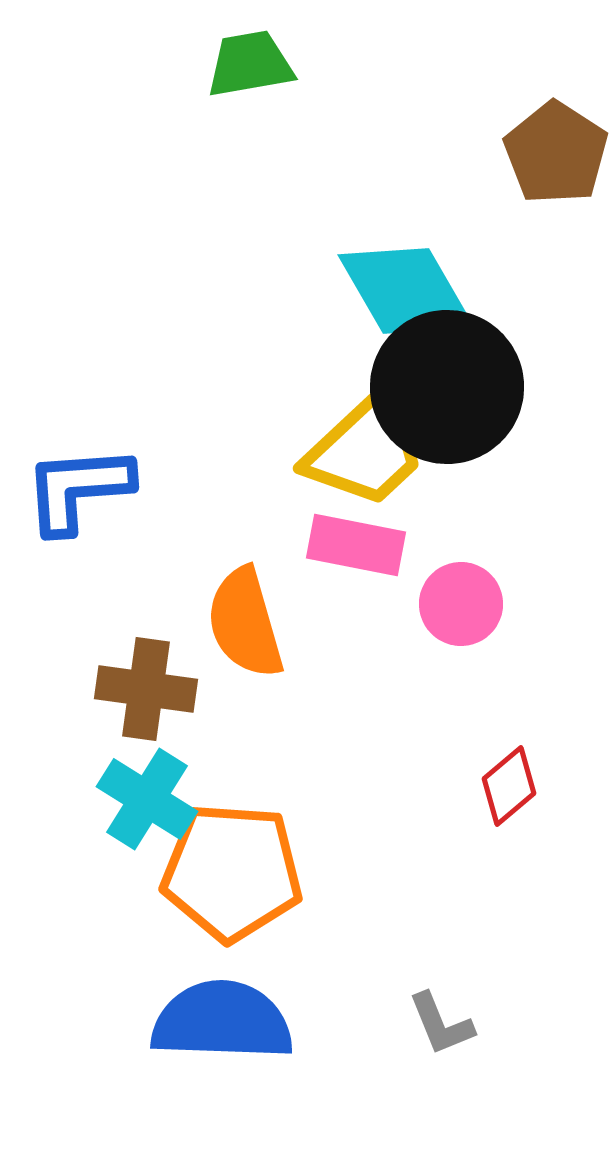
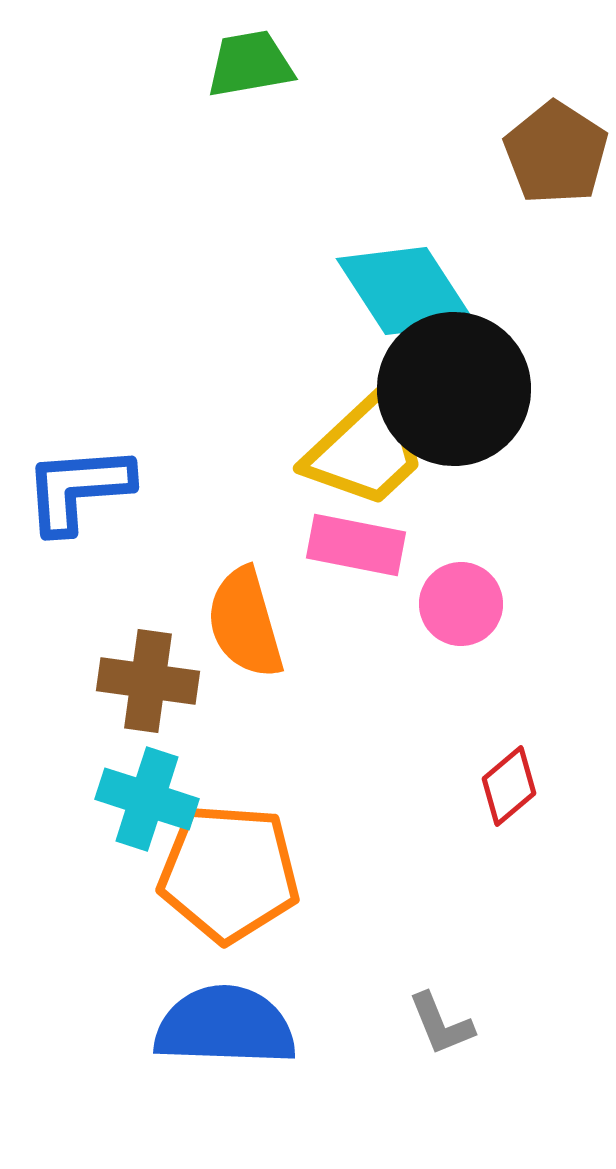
cyan diamond: rotated 3 degrees counterclockwise
black circle: moved 7 px right, 2 px down
brown cross: moved 2 px right, 8 px up
cyan cross: rotated 14 degrees counterclockwise
orange pentagon: moved 3 px left, 1 px down
blue semicircle: moved 3 px right, 5 px down
